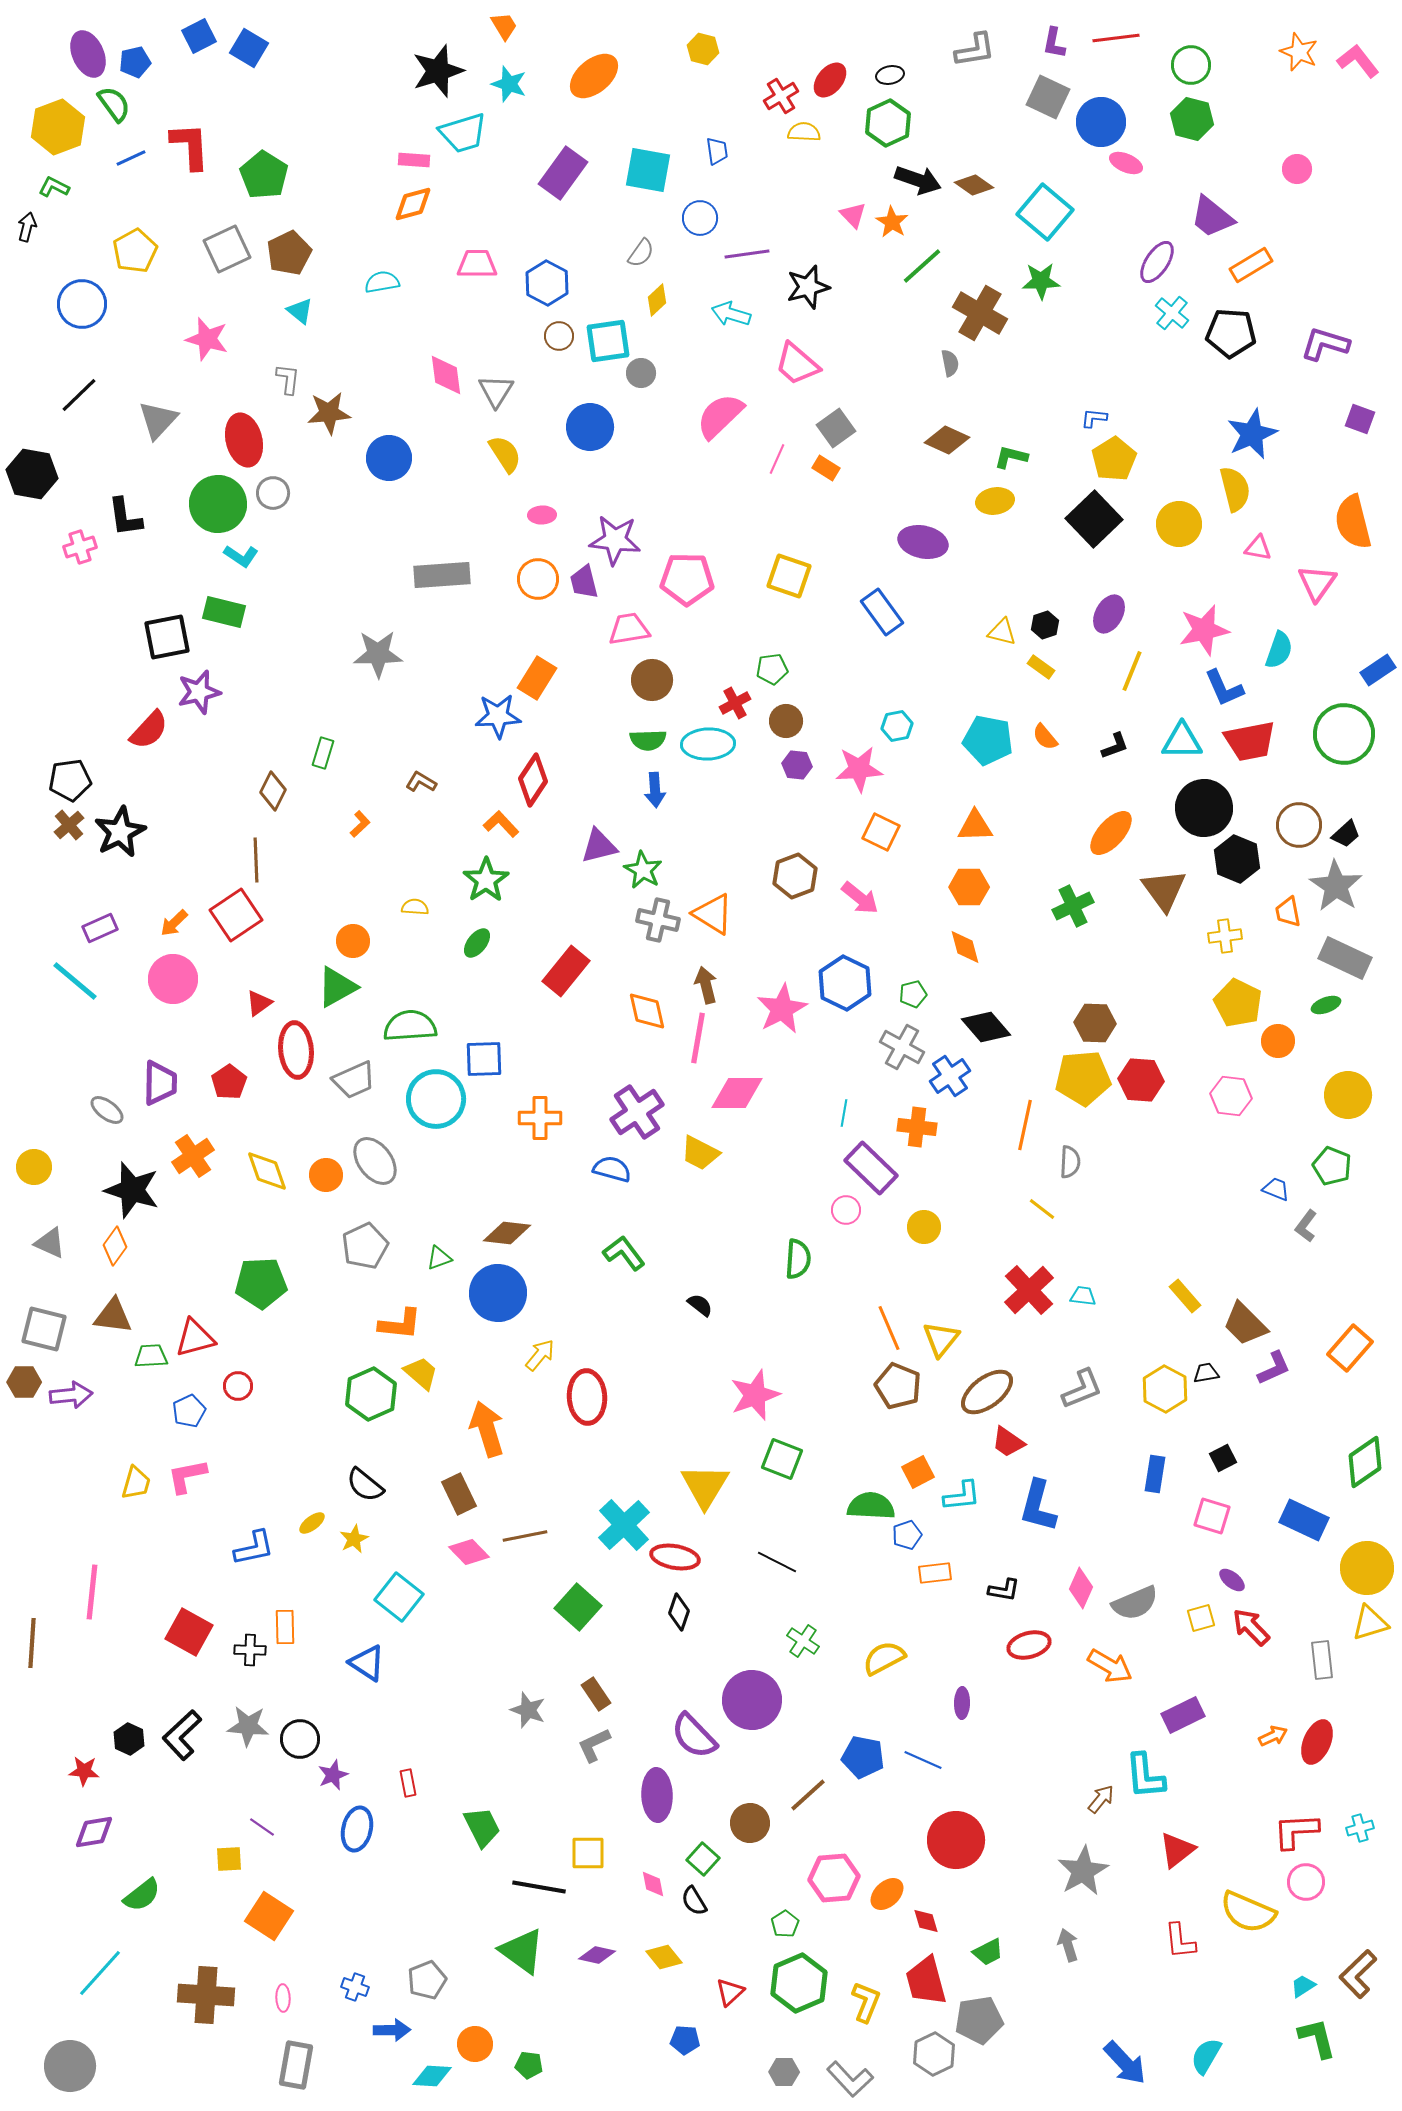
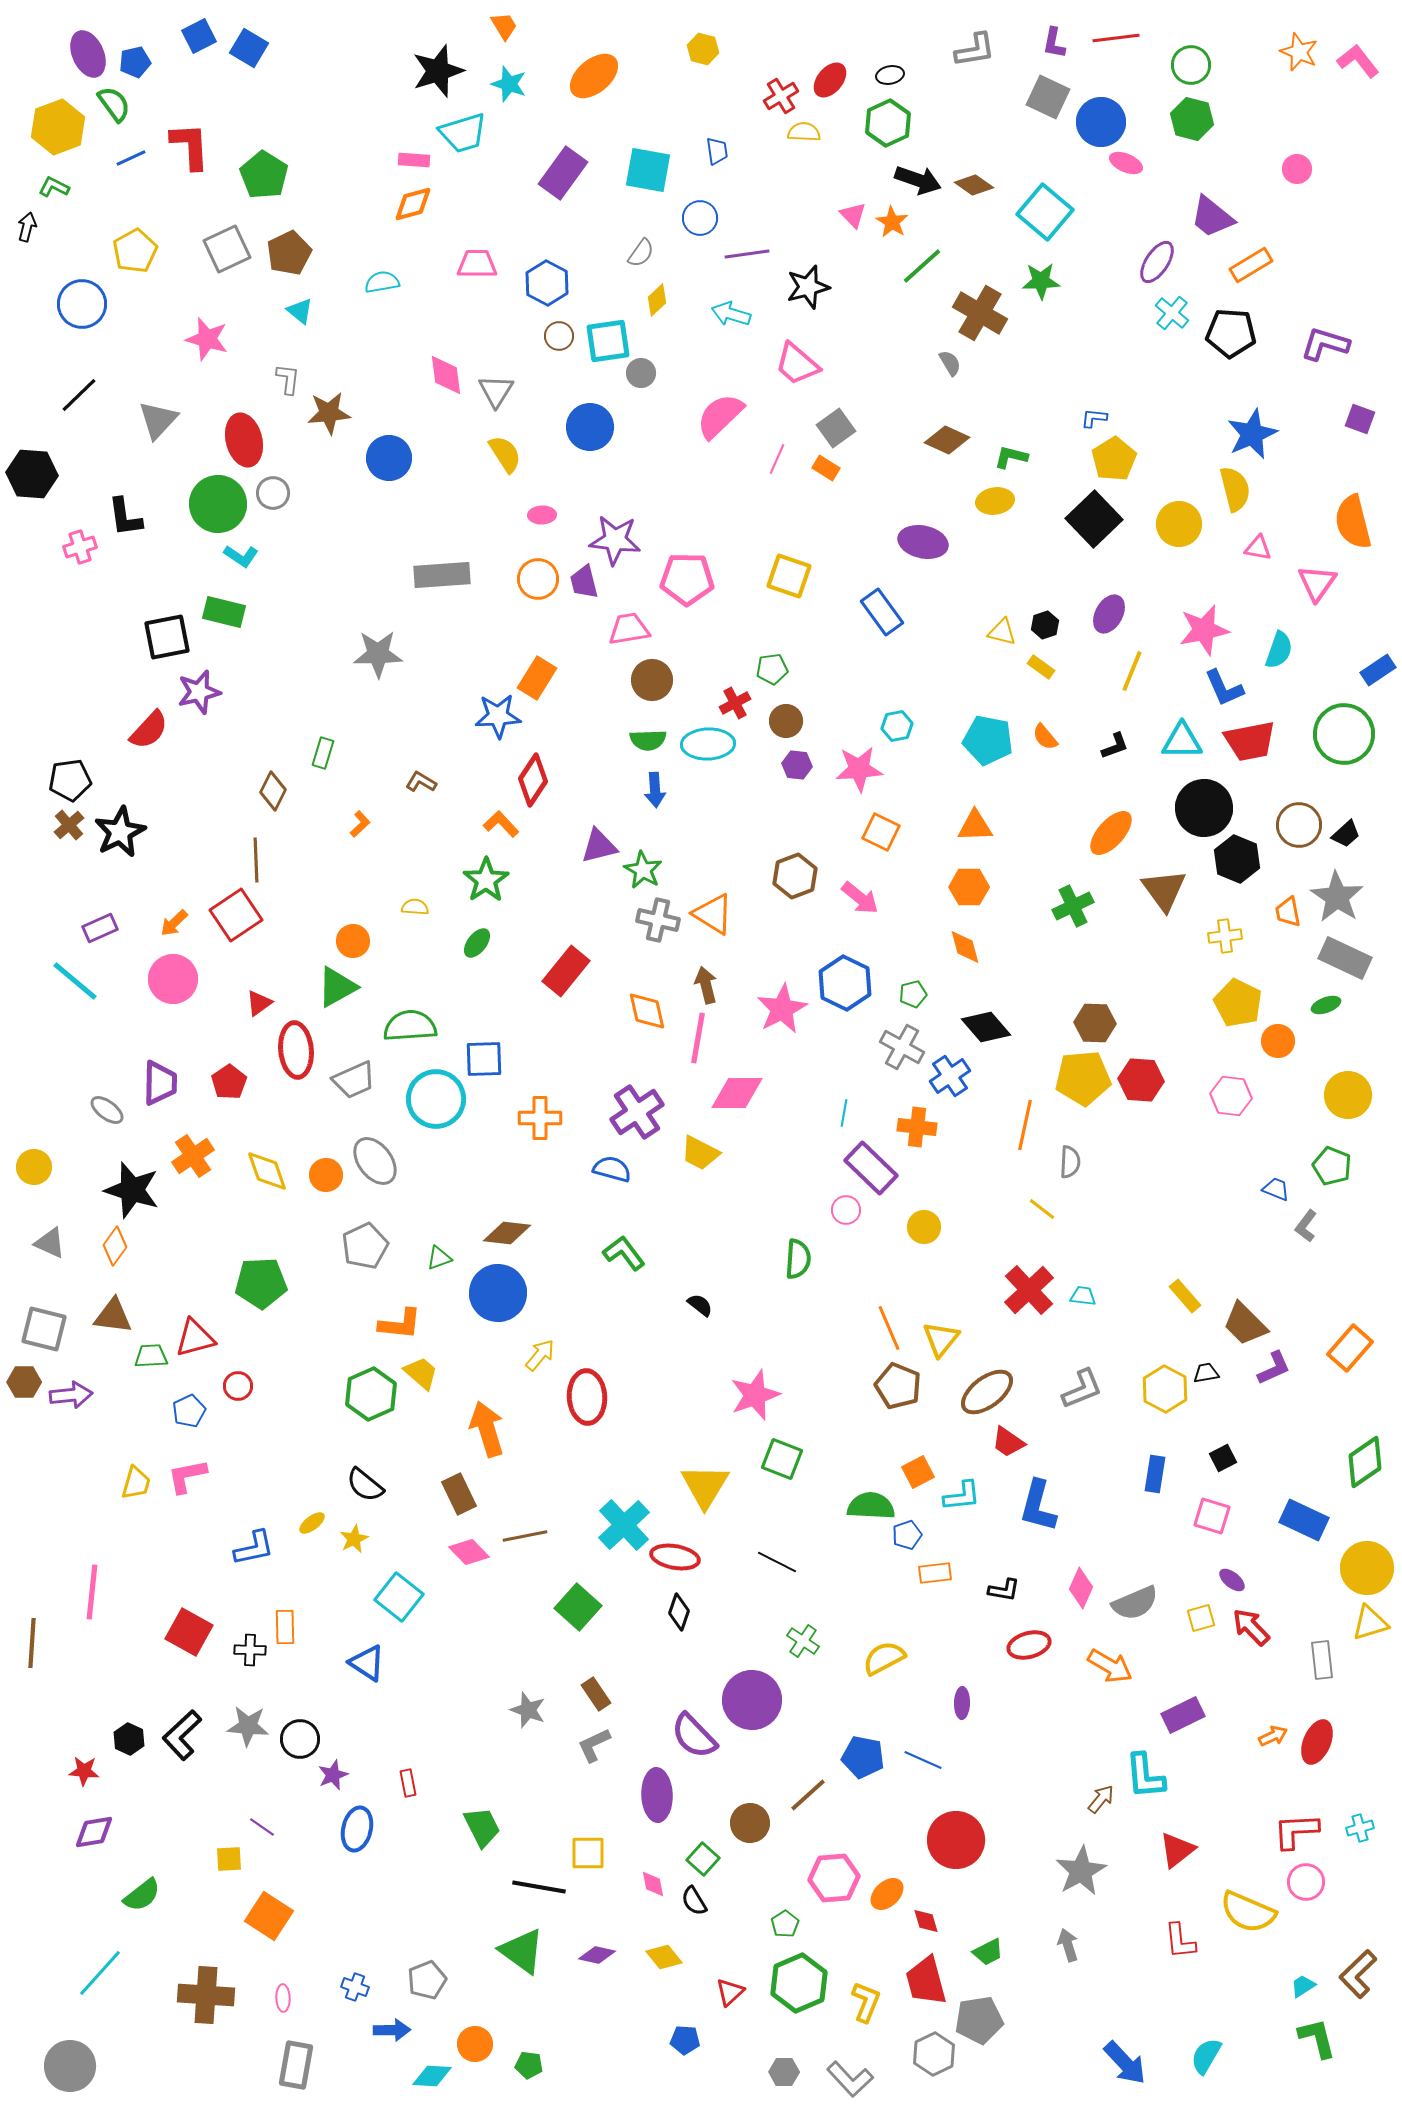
gray semicircle at (950, 363): rotated 20 degrees counterclockwise
black hexagon at (32, 474): rotated 6 degrees counterclockwise
gray star at (1336, 886): moved 1 px right, 11 px down
gray star at (1083, 1871): moved 2 px left
